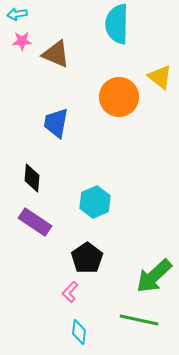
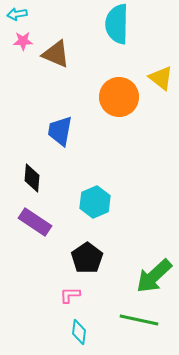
pink star: moved 1 px right
yellow triangle: moved 1 px right, 1 px down
blue trapezoid: moved 4 px right, 8 px down
pink L-shape: moved 3 px down; rotated 45 degrees clockwise
